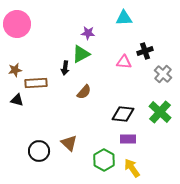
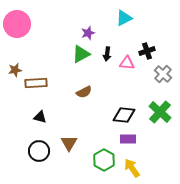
cyan triangle: rotated 24 degrees counterclockwise
purple star: rotated 24 degrees counterclockwise
black cross: moved 2 px right
pink triangle: moved 3 px right, 1 px down
black arrow: moved 42 px right, 14 px up
brown semicircle: rotated 21 degrees clockwise
black triangle: moved 23 px right, 17 px down
black diamond: moved 1 px right, 1 px down
brown triangle: rotated 18 degrees clockwise
